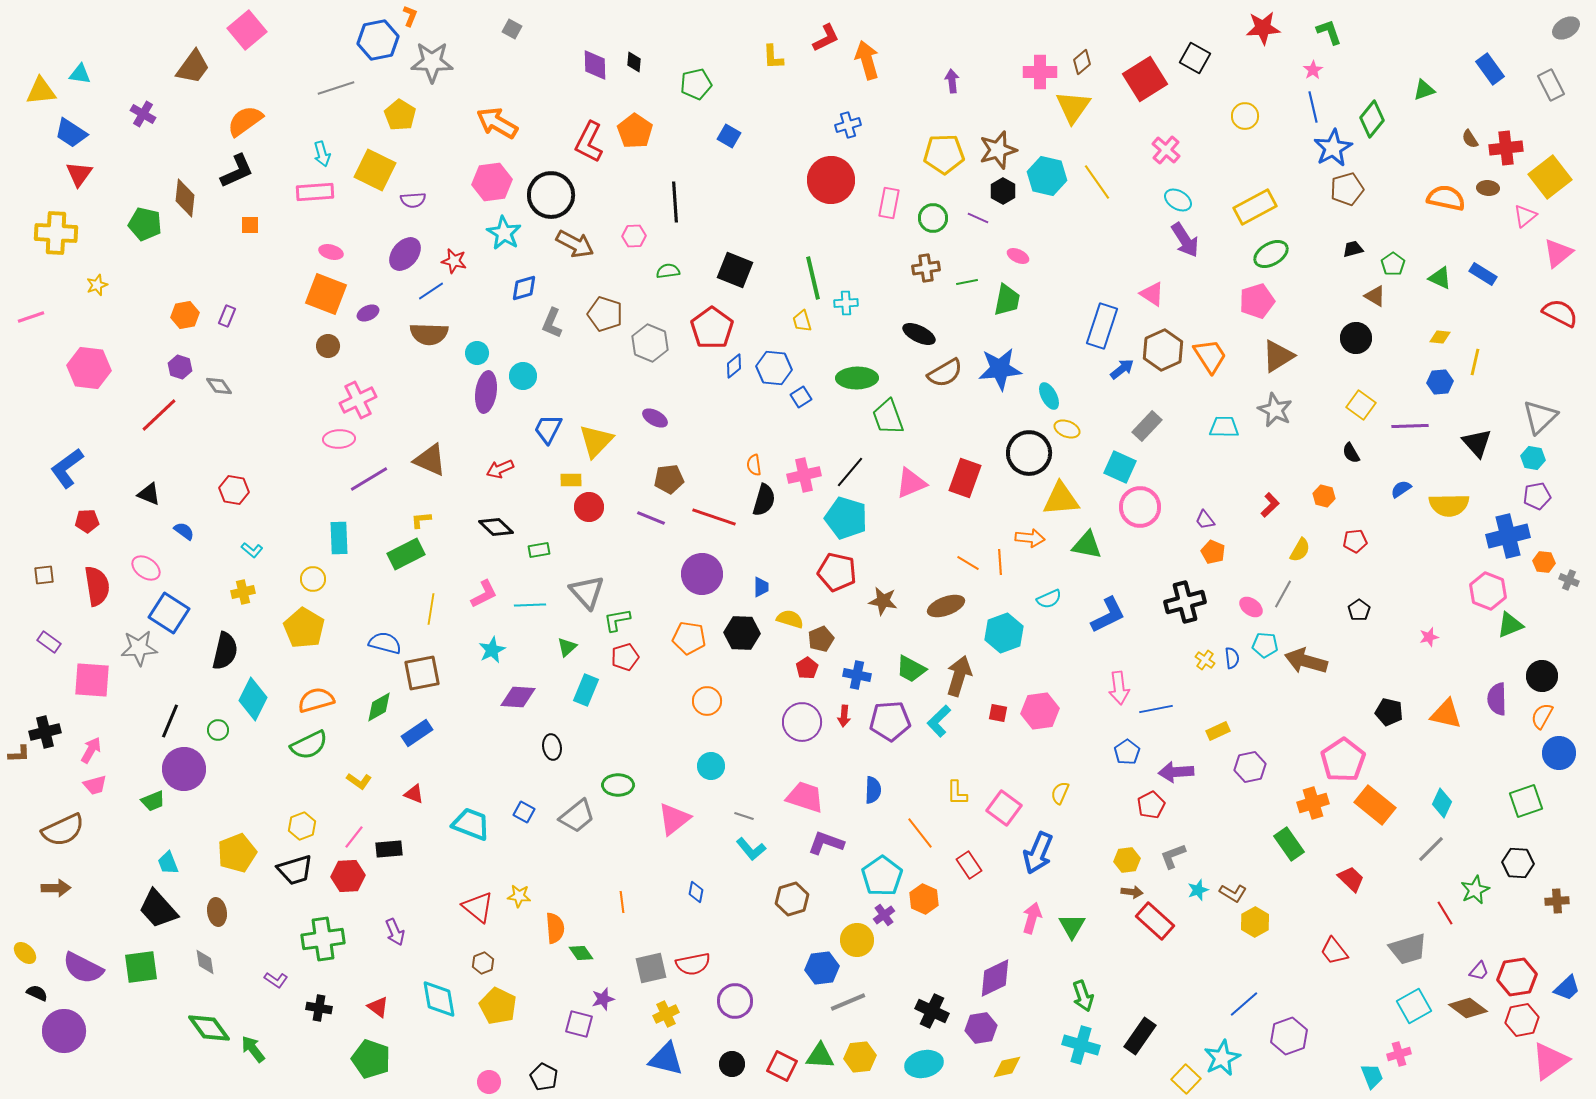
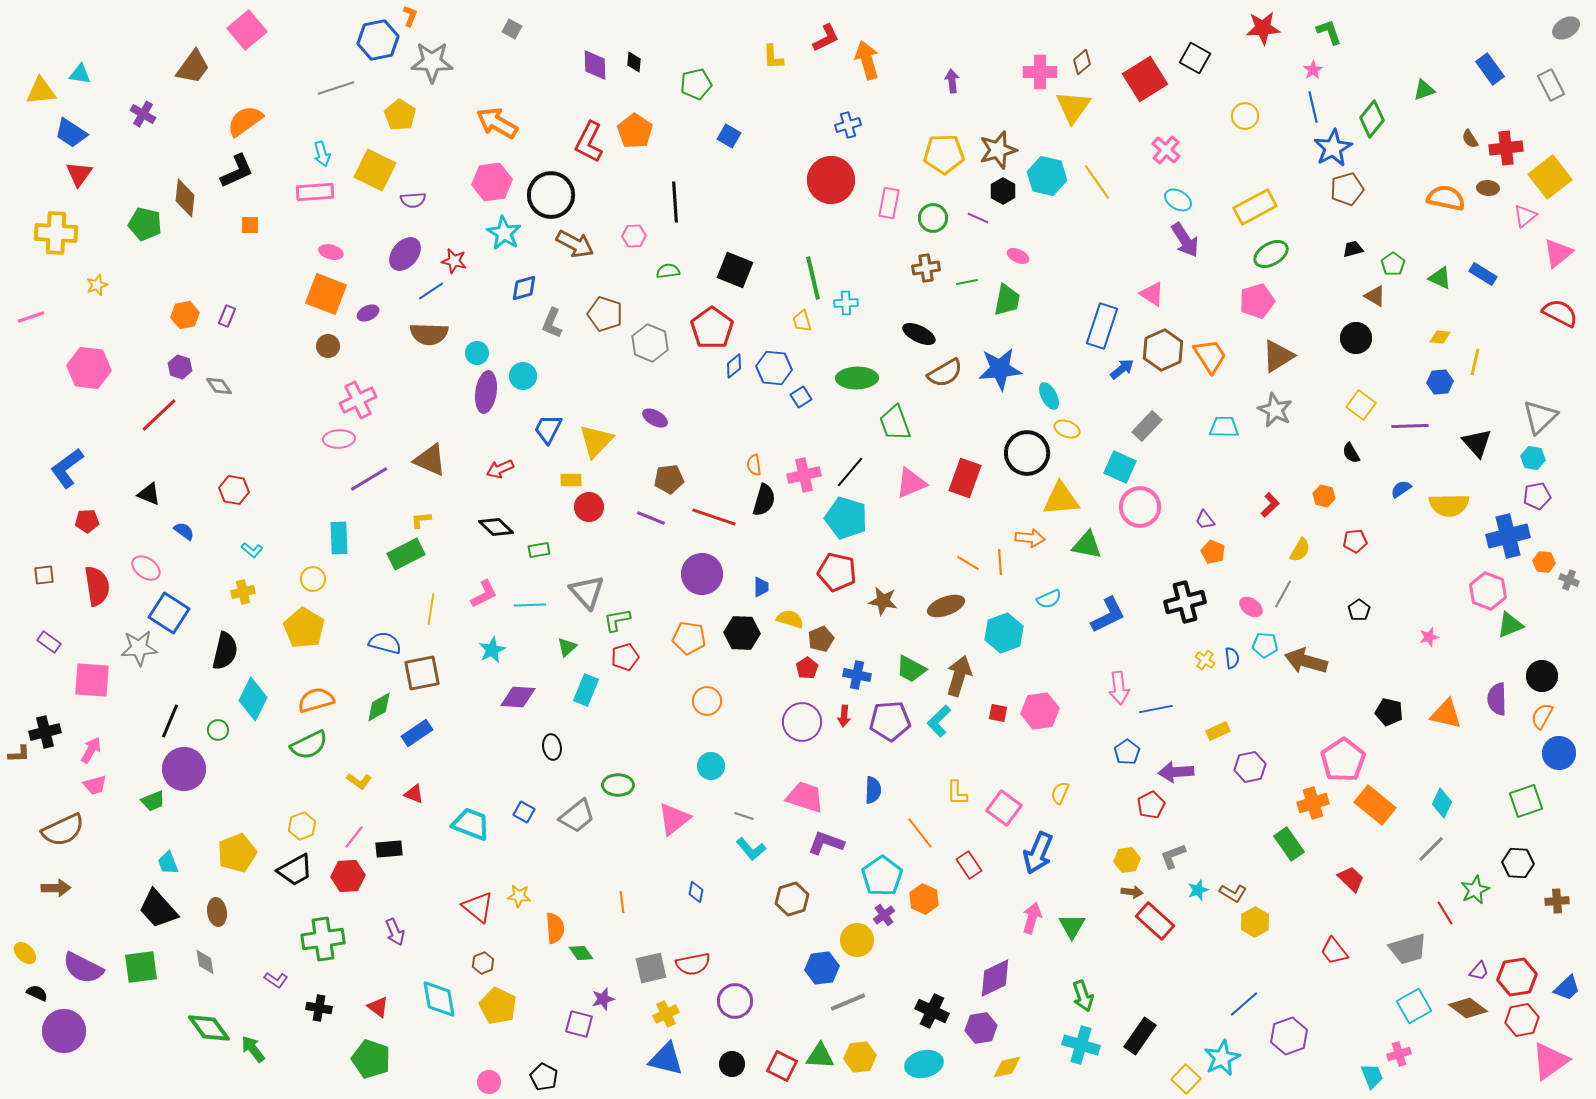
green trapezoid at (888, 417): moved 7 px right, 6 px down
black circle at (1029, 453): moved 2 px left
black trapezoid at (295, 870): rotated 12 degrees counterclockwise
